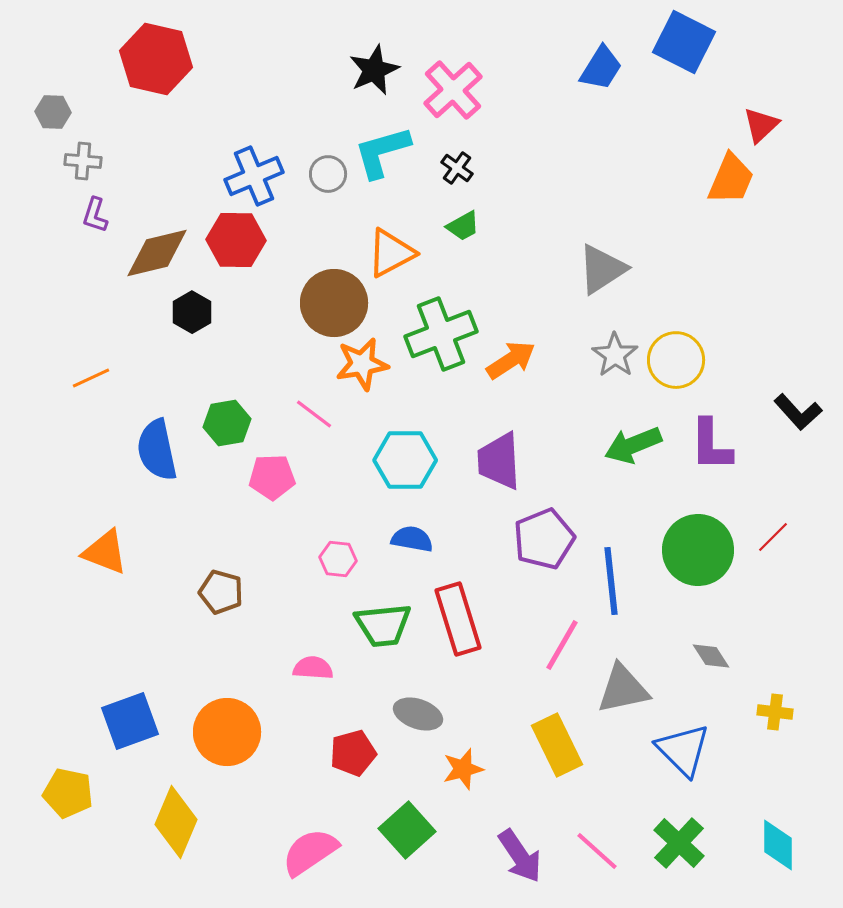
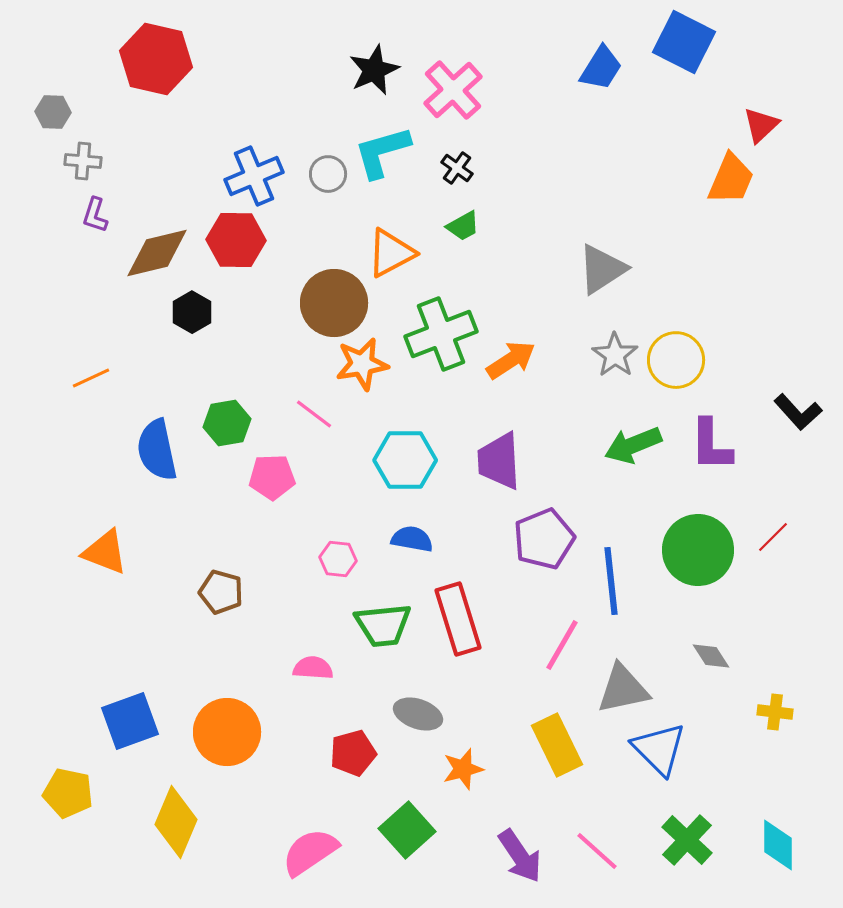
blue triangle at (683, 750): moved 24 px left, 1 px up
green cross at (679, 843): moved 8 px right, 3 px up
